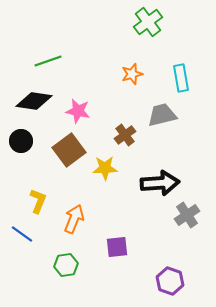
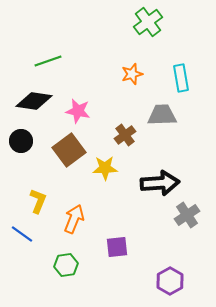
gray trapezoid: rotated 12 degrees clockwise
purple hexagon: rotated 12 degrees clockwise
